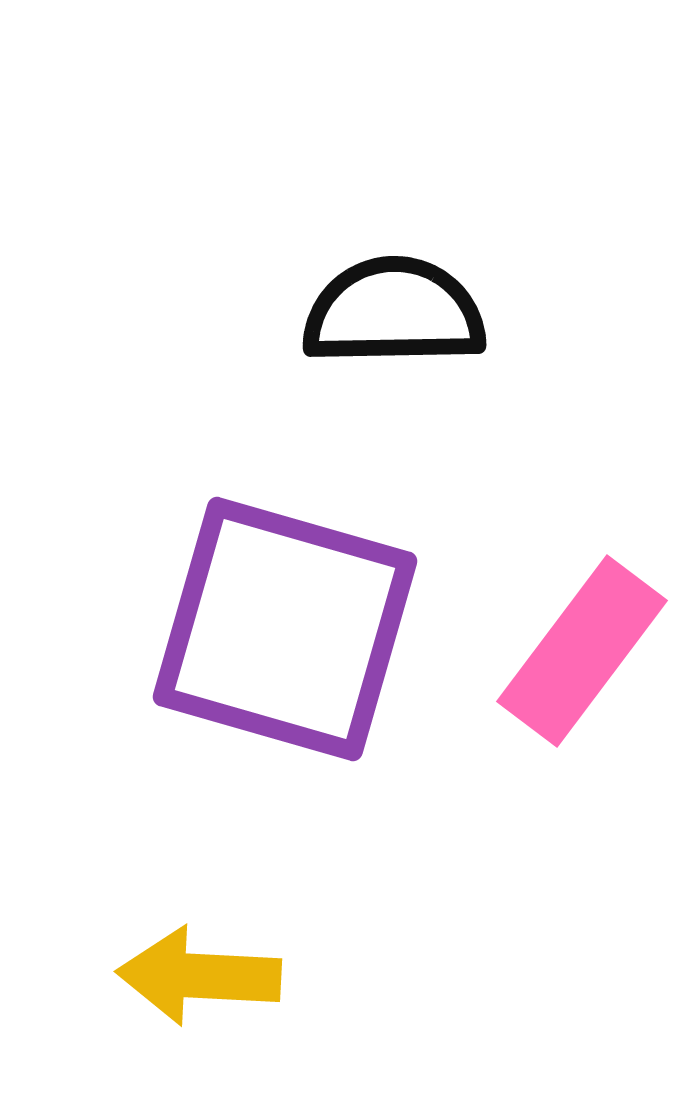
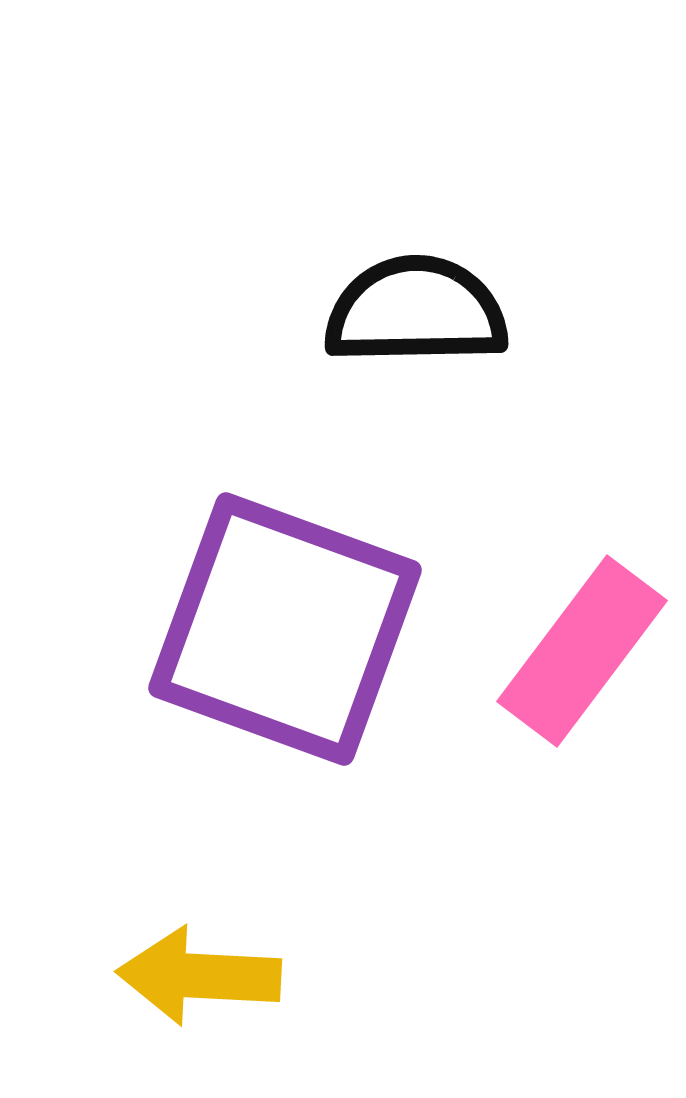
black semicircle: moved 22 px right, 1 px up
purple square: rotated 4 degrees clockwise
